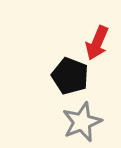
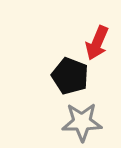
gray star: rotated 21 degrees clockwise
